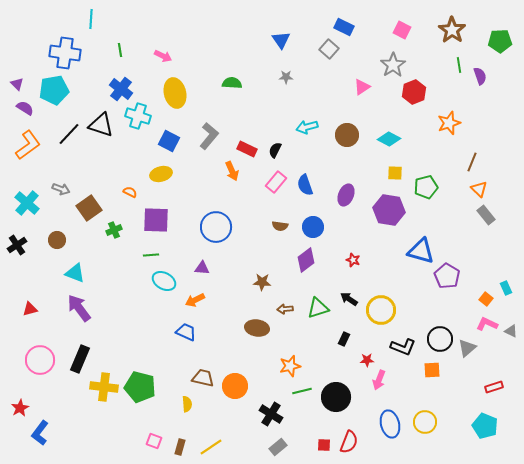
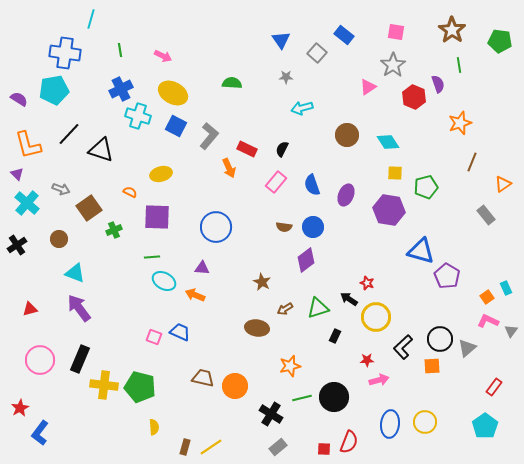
cyan line at (91, 19): rotated 12 degrees clockwise
blue rectangle at (344, 27): moved 8 px down; rotated 12 degrees clockwise
pink square at (402, 30): moved 6 px left, 2 px down; rotated 18 degrees counterclockwise
green pentagon at (500, 41): rotated 10 degrees clockwise
gray square at (329, 49): moved 12 px left, 4 px down
purple semicircle at (480, 76): moved 42 px left, 8 px down
purple triangle at (17, 84): moved 90 px down
pink triangle at (362, 87): moved 6 px right
blue cross at (121, 89): rotated 25 degrees clockwise
red hexagon at (414, 92): moved 5 px down; rotated 15 degrees counterclockwise
yellow ellipse at (175, 93): moved 2 px left; rotated 48 degrees counterclockwise
purple semicircle at (25, 108): moved 6 px left, 9 px up
orange star at (449, 123): moved 11 px right
black triangle at (101, 125): moved 25 px down
cyan arrow at (307, 127): moved 5 px left, 19 px up
cyan diamond at (389, 139): moved 1 px left, 3 px down; rotated 30 degrees clockwise
blue square at (169, 141): moved 7 px right, 15 px up
orange L-shape at (28, 145): rotated 112 degrees clockwise
black semicircle at (275, 150): moved 7 px right, 1 px up
orange arrow at (232, 171): moved 3 px left, 3 px up
blue semicircle at (305, 185): moved 7 px right
orange triangle at (479, 189): moved 24 px right, 5 px up; rotated 42 degrees clockwise
purple square at (156, 220): moved 1 px right, 3 px up
brown semicircle at (280, 226): moved 4 px right, 1 px down
brown circle at (57, 240): moved 2 px right, 1 px up
green line at (151, 255): moved 1 px right, 2 px down
red star at (353, 260): moved 14 px right, 23 px down
brown star at (262, 282): rotated 24 degrees clockwise
orange square at (486, 299): moved 1 px right, 2 px up; rotated 16 degrees clockwise
orange arrow at (195, 300): moved 5 px up; rotated 48 degrees clockwise
brown arrow at (285, 309): rotated 28 degrees counterclockwise
yellow circle at (381, 310): moved 5 px left, 7 px down
pink L-shape at (487, 324): moved 1 px right, 3 px up
gray triangle at (511, 331): rotated 40 degrees clockwise
blue trapezoid at (186, 332): moved 6 px left
black rectangle at (344, 339): moved 9 px left, 3 px up
black L-shape at (403, 347): rotated 115 degrees clockwise
orange square at (432, 370): moved 4 px up
pink arrow at (379, 380): rotated 126 degrees counterclockwise
yellow cross at (104, 387): moved 2 px up
red rectangle at (494, 387): rotated 36 degrees counterclockwise
green line at (302, 391): moved 7 px down
black circle at (336, 397): moved 2 px left
yellow semicircle at (187, 404): moved 33 px left, 23 px down
blue ellipse at (390, 424): rotated 20 degrees clockwise
cyan pentagon at (485, 426): rotated 15 degrees clockwise
pink square at (154, 441): moved 104 px up
red square at (324, 445): moved 4 px down
brown rectangle at (180, 447): moved 5 px right
